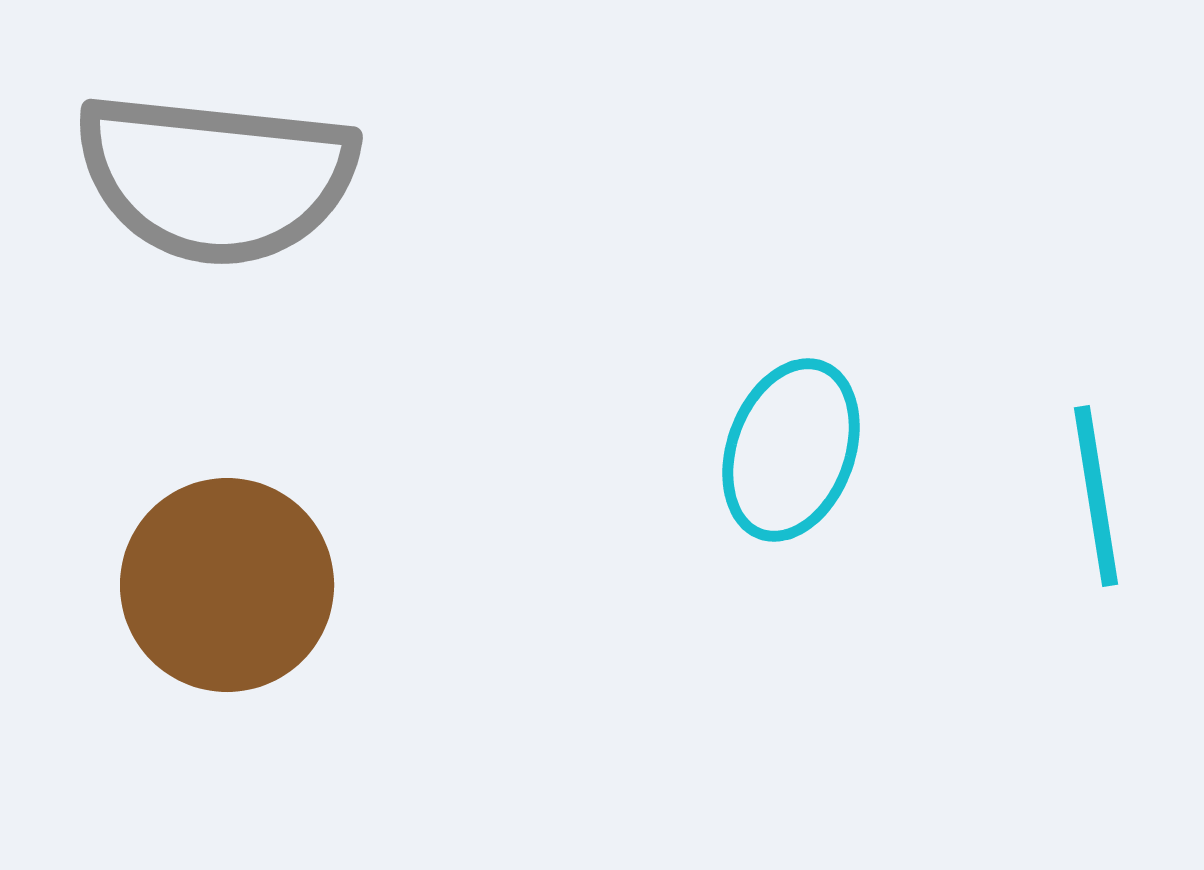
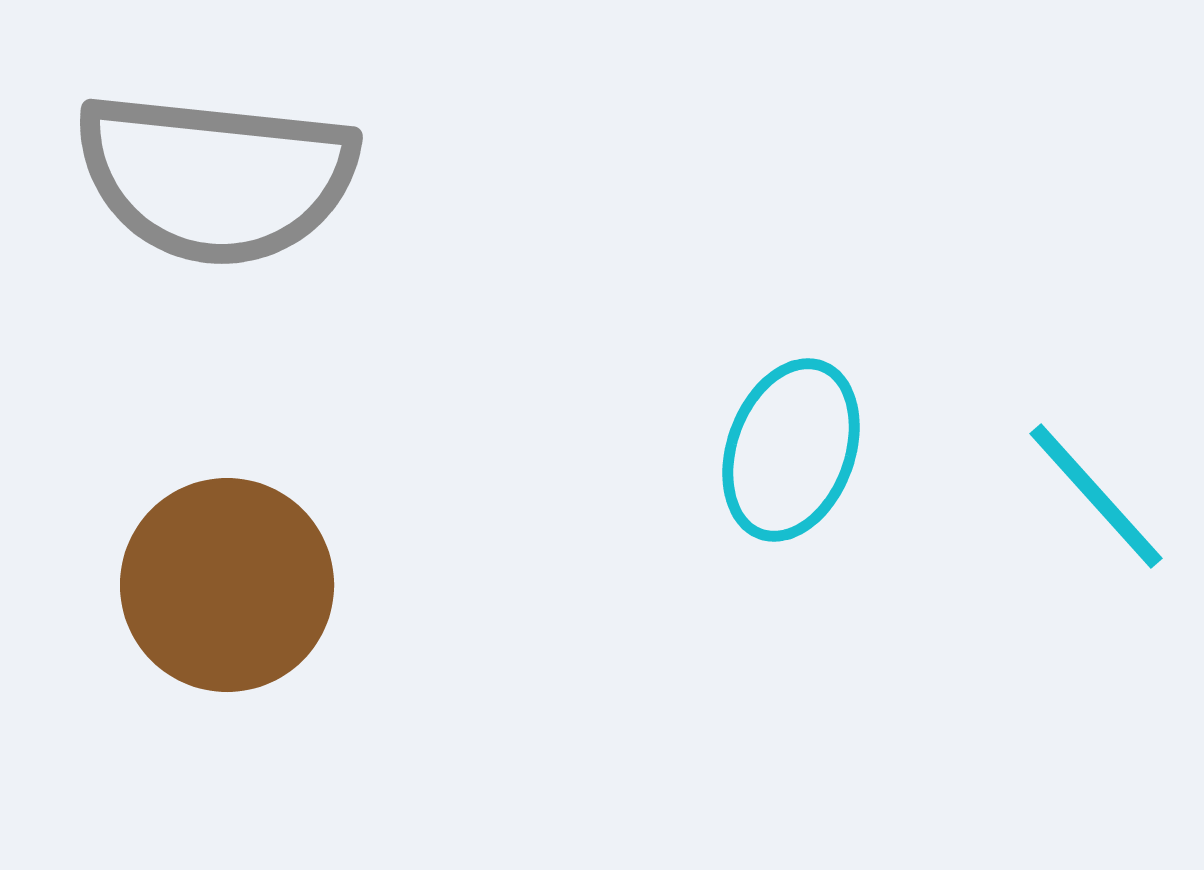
cyan line: rotated 33 degrees counterclockwise
